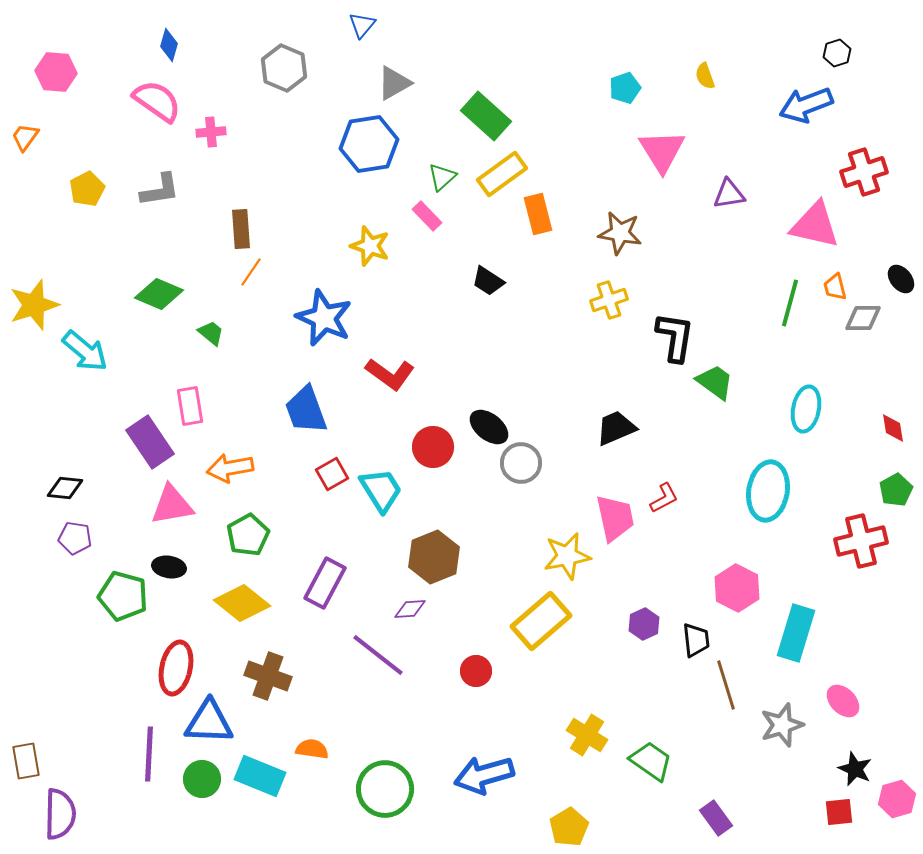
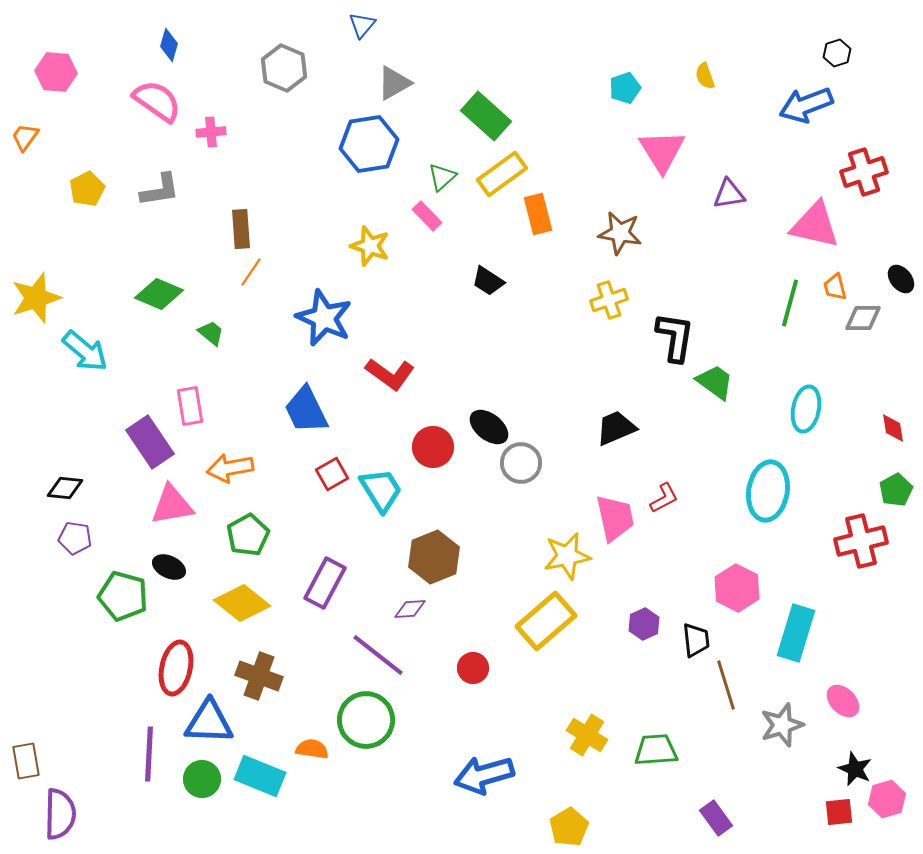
yellow star at (34, 305): moved 2 px right, 7 px up
blue trapezoid at (306, 410): rotated 6 degrees counterclockwise
black ellipse at (169, 567): rotated 16 degrees clockwise
yellow rectangle at (541, 621): moved 5 px right
red circle at (476, 671): moved 3 px left, 3 px up
brown cross at (268, 676): moved 9 px left
green trapezoid at (651, 761): moved 5 px right, 11 px up; rotated 39 degrees counterclockwise
green circle at (385, 789): moved 19 px left, 69 px up
pink hexagon at (897, 799): moved 10 px left
